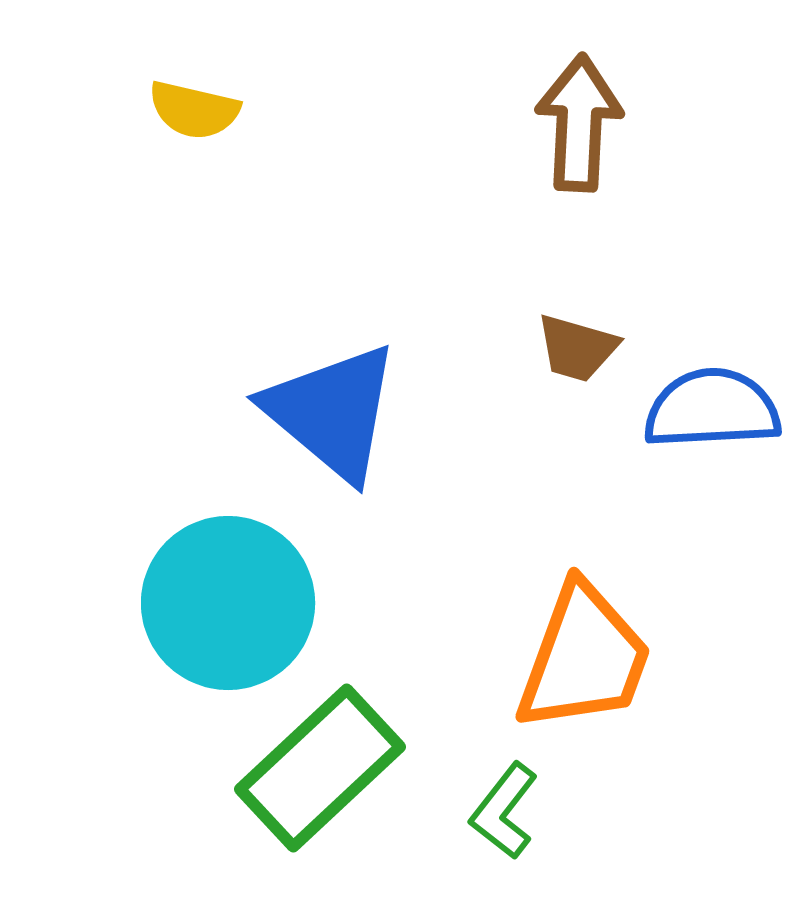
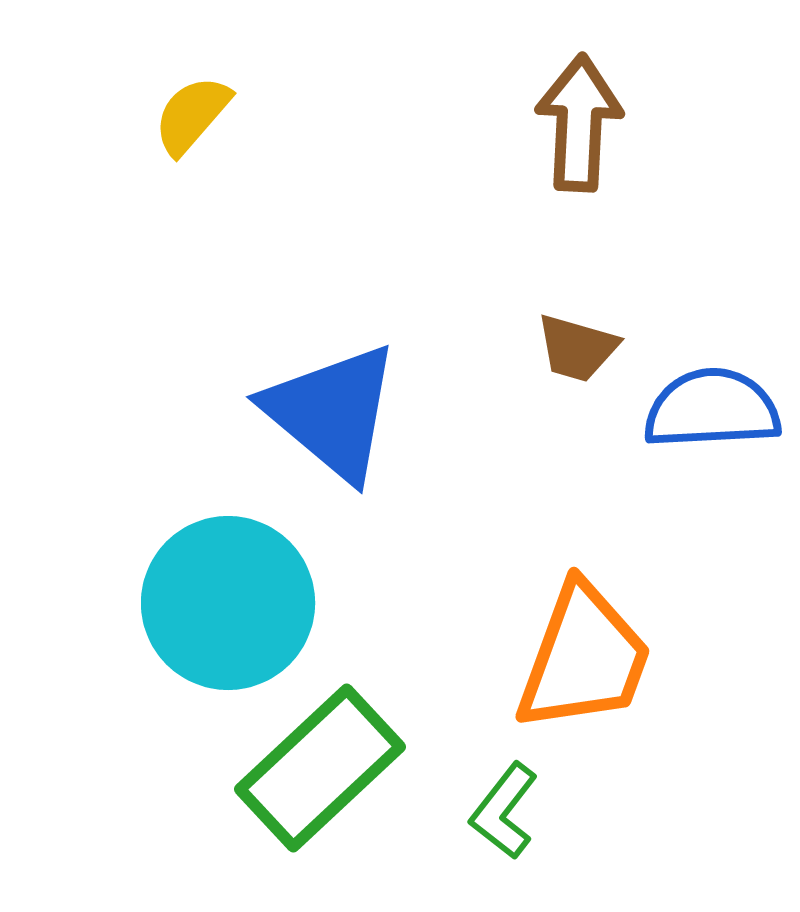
yellow semicircle: moved 2 px left, 5 px down; rotated 118 degrees clockwise
